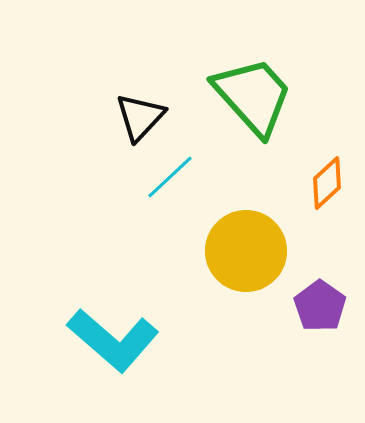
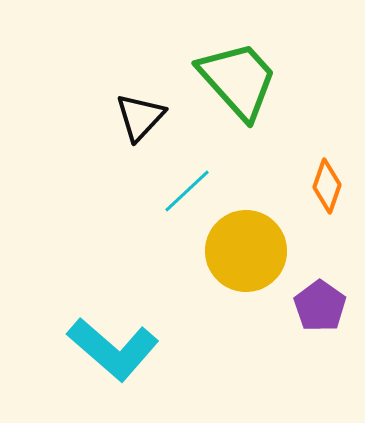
green trapezoid: moved 15 px left, 16 px up
cyan line: moved 17 px right, 14 px down
orange diamond: moved 3 px down; rotated 28 degrees counterclockwise
cyan L-shape: moved 9 px down
